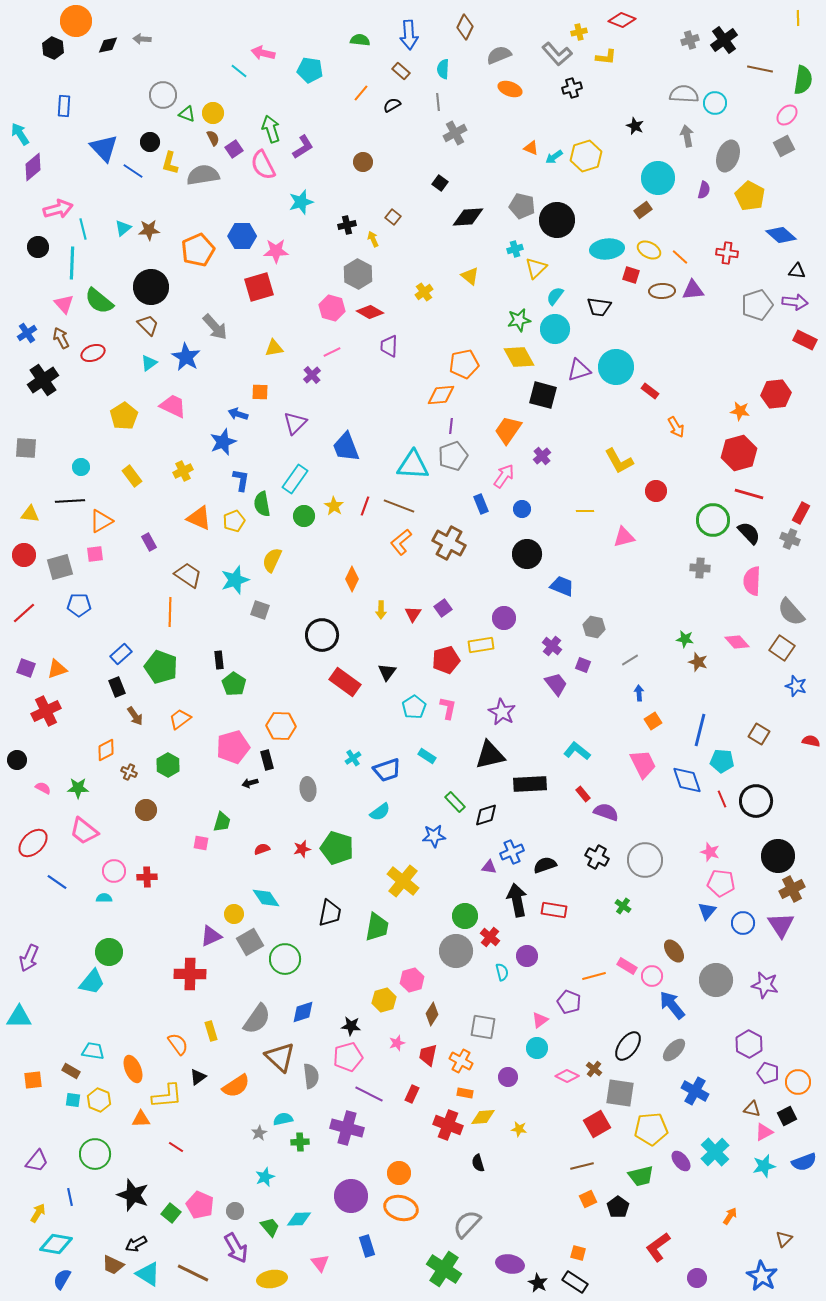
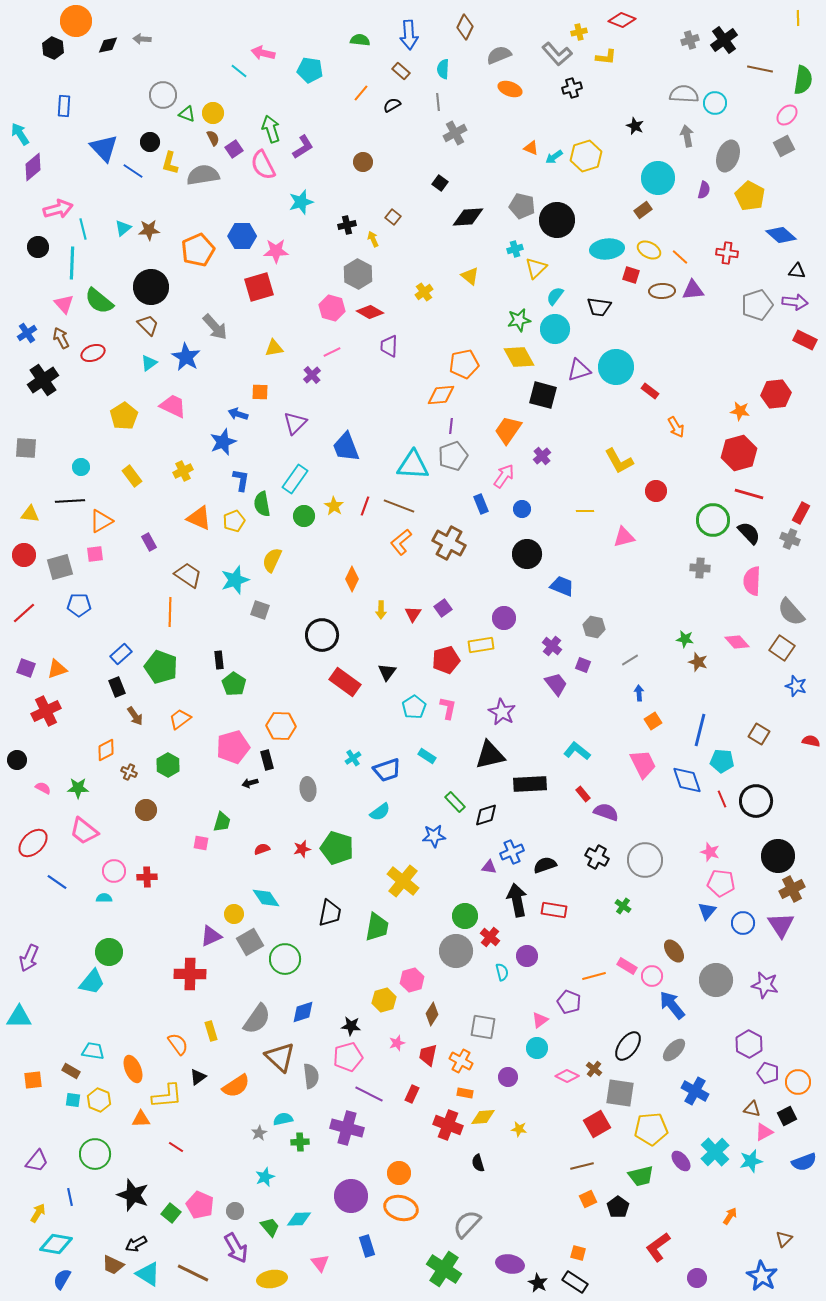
cyan star at (764, 1166): moved 13 px left, 5 px up
